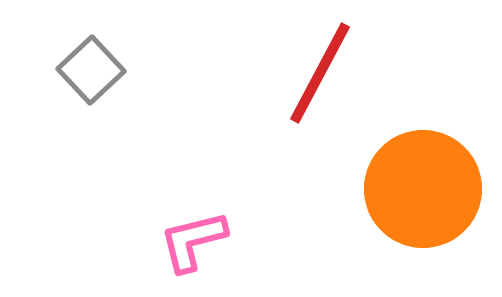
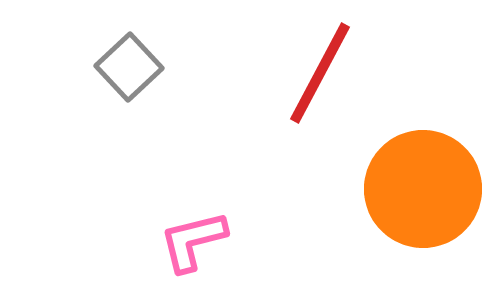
gray square: moved 38 px right, 3 px up
